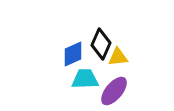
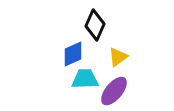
black diamond: moved 6 px left, 19 px up
yellow triangle: rotated 30 degrees counterclockwise
